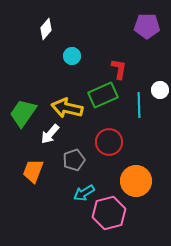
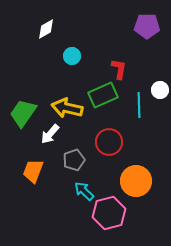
white diamond: rotated 20 degrees clockwise
cyan arrow: moved 2 px up; rotated 75 degrees clockwise
